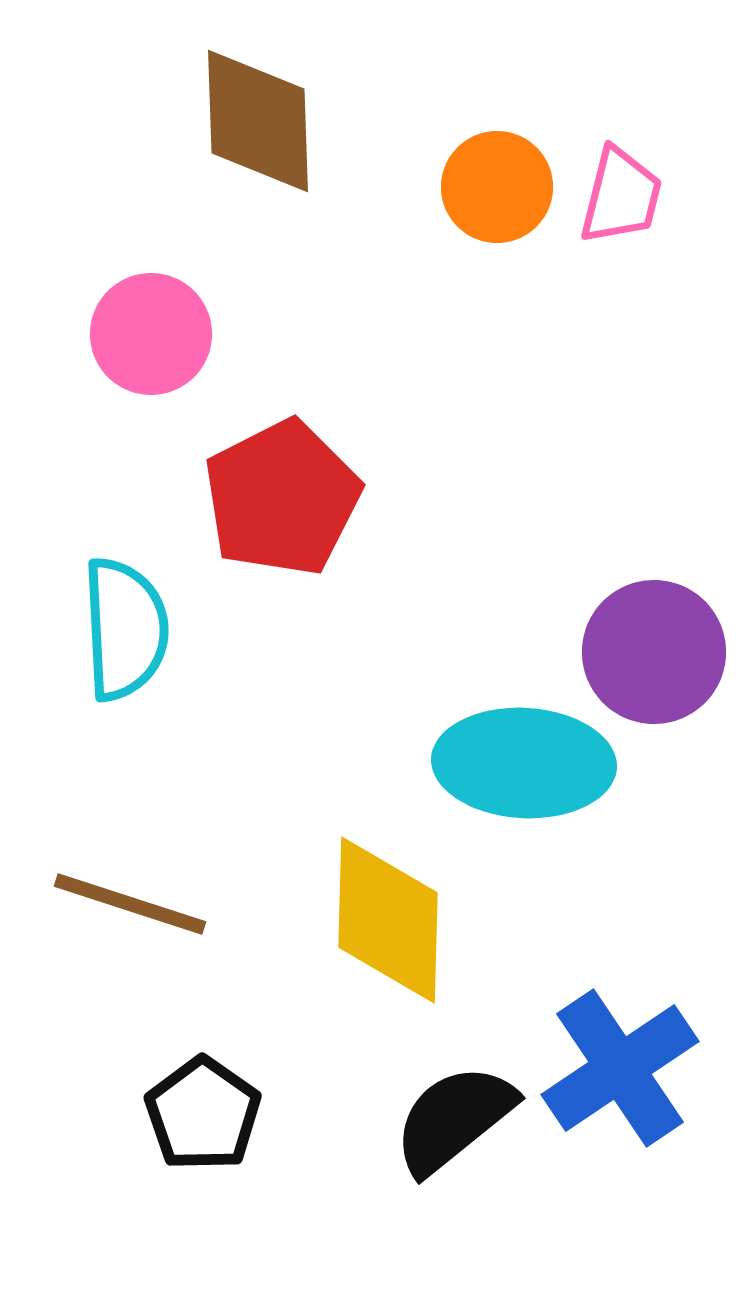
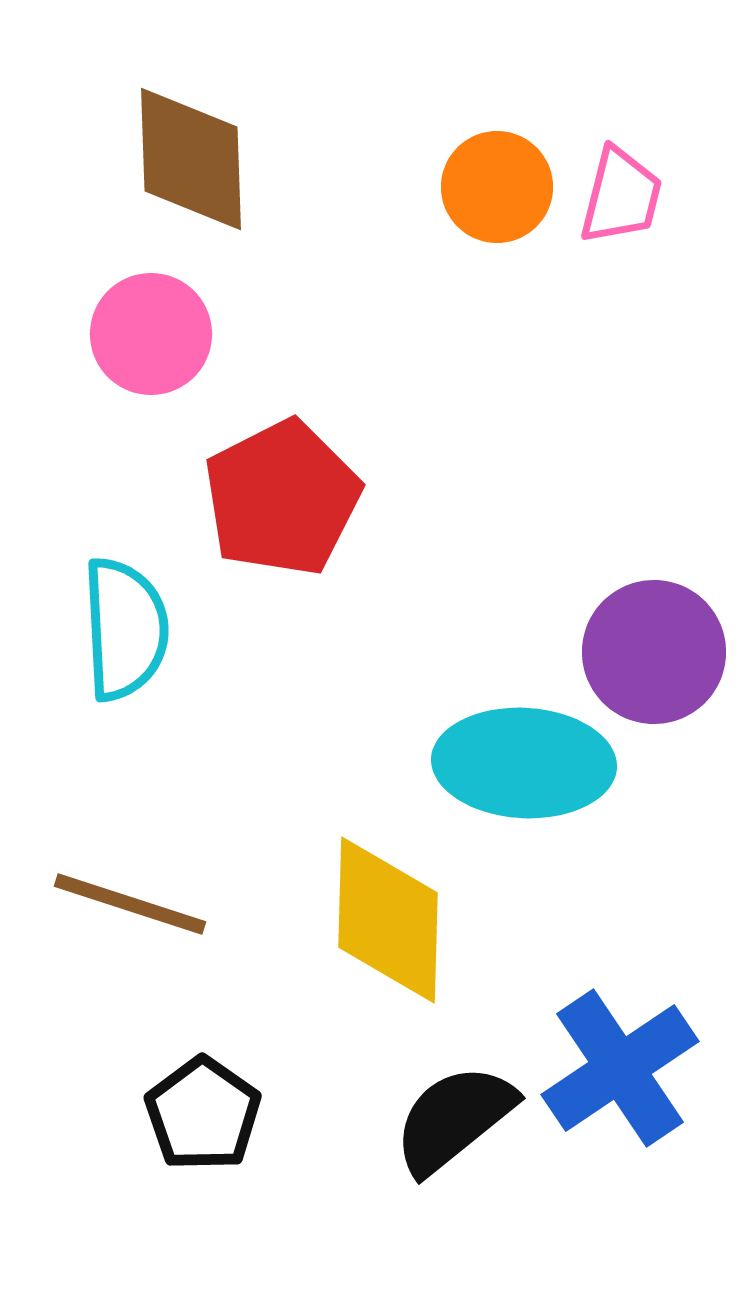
brown diamond: moved 67 px left, 38 px down
